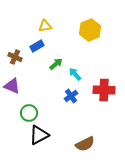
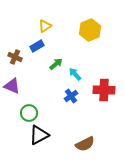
yellow triangle: rotated 24 degrees counterclockwise
